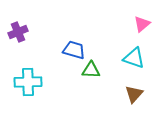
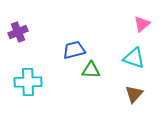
blue trapezoid: rotated 30 degrees counterclockwise
